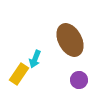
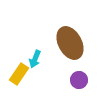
brown ellipse: moved 3 px down
